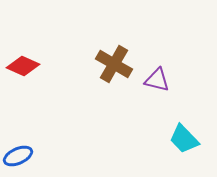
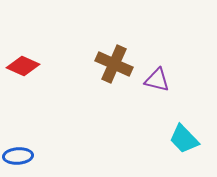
brown cross: rotated 6 degrees counterclockwise
blue ellipse: rotated 20 degrees clockwise
